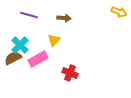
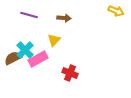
yellow arrow: moved 3 px left, 1 px up
cyan cross: moved 5 px right, 5 px down
